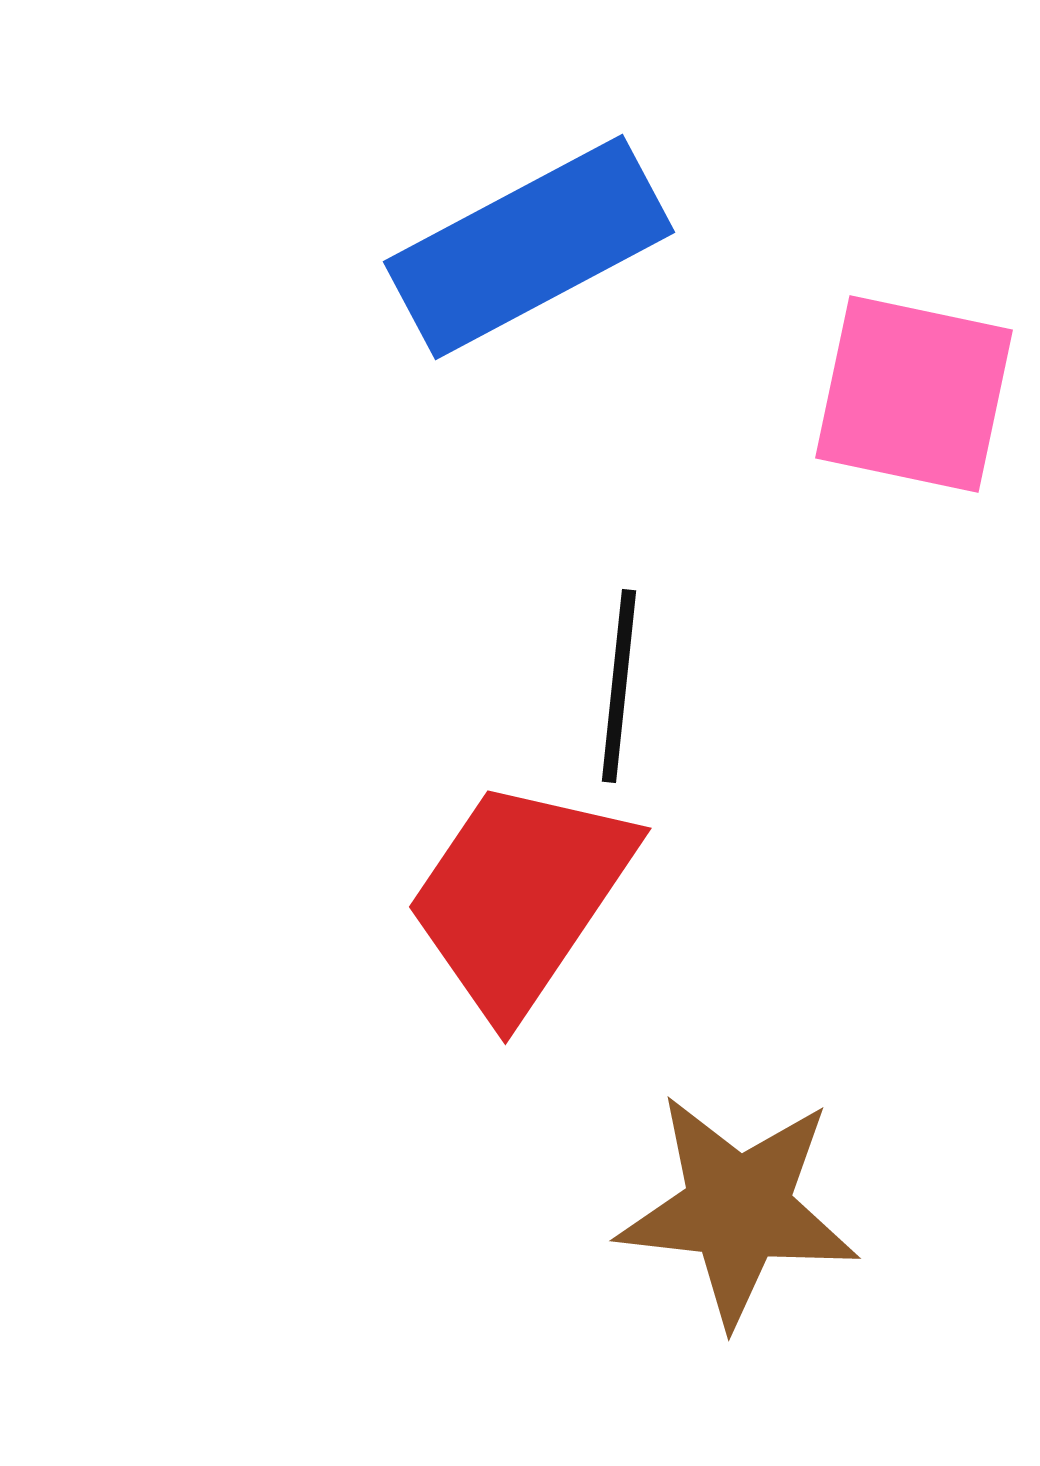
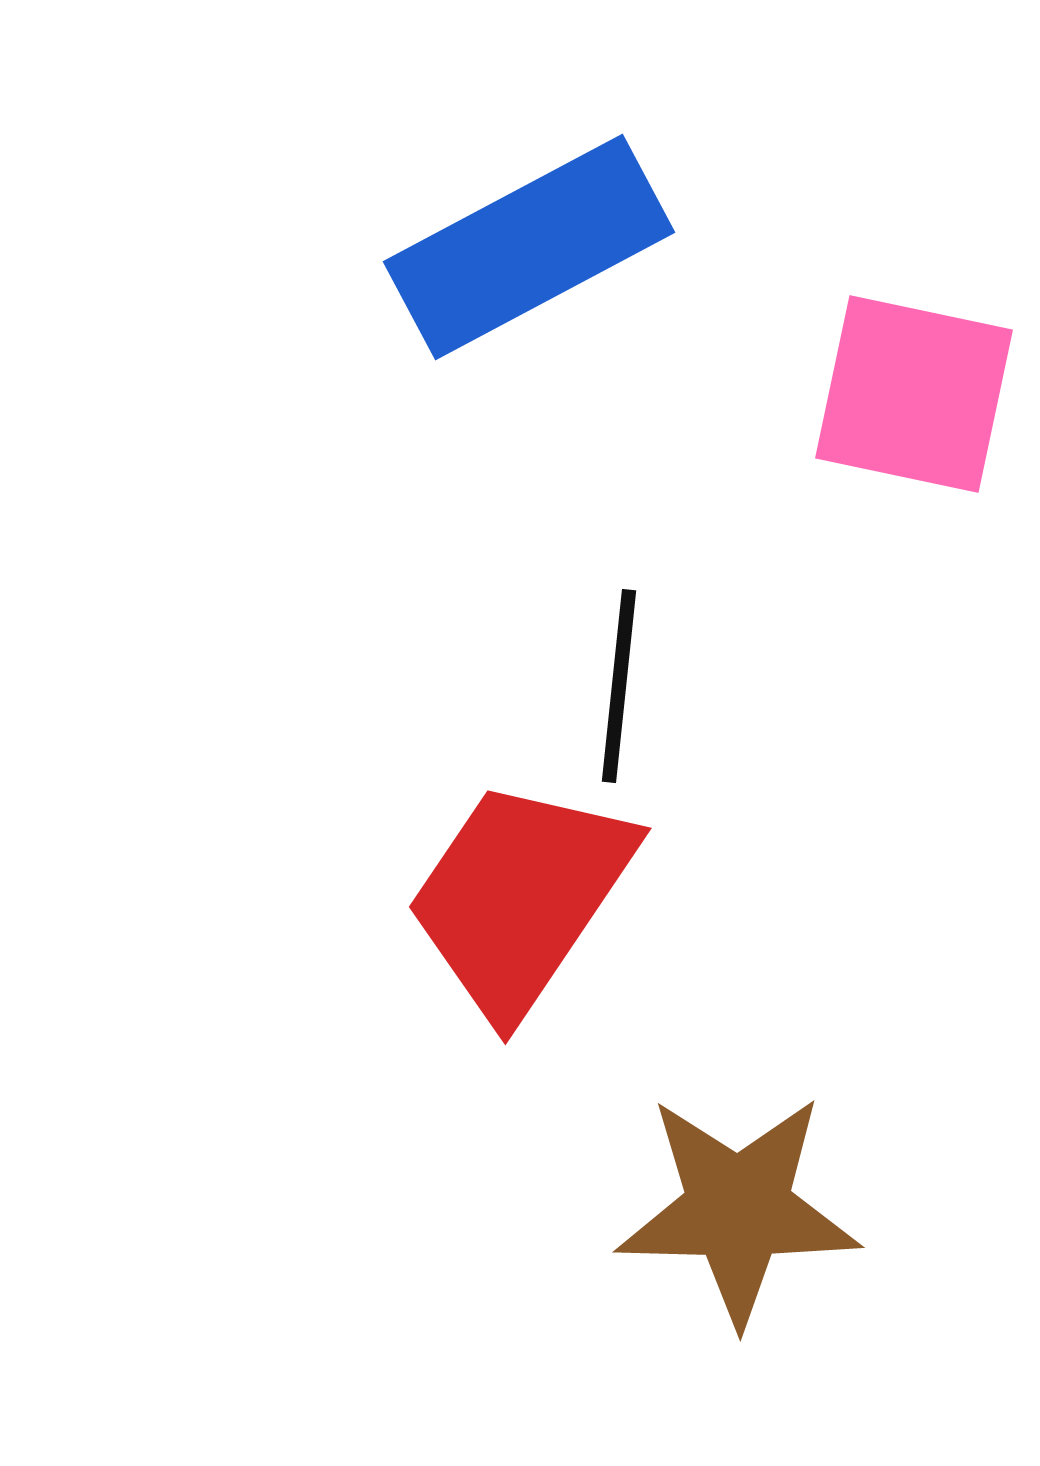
brown star: rotated 5 degrees counterclockwise
